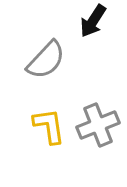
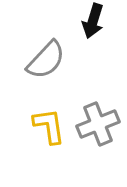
black arrow: rotated 16 degrees counterclockwise
gray cross: moved 1 px up
